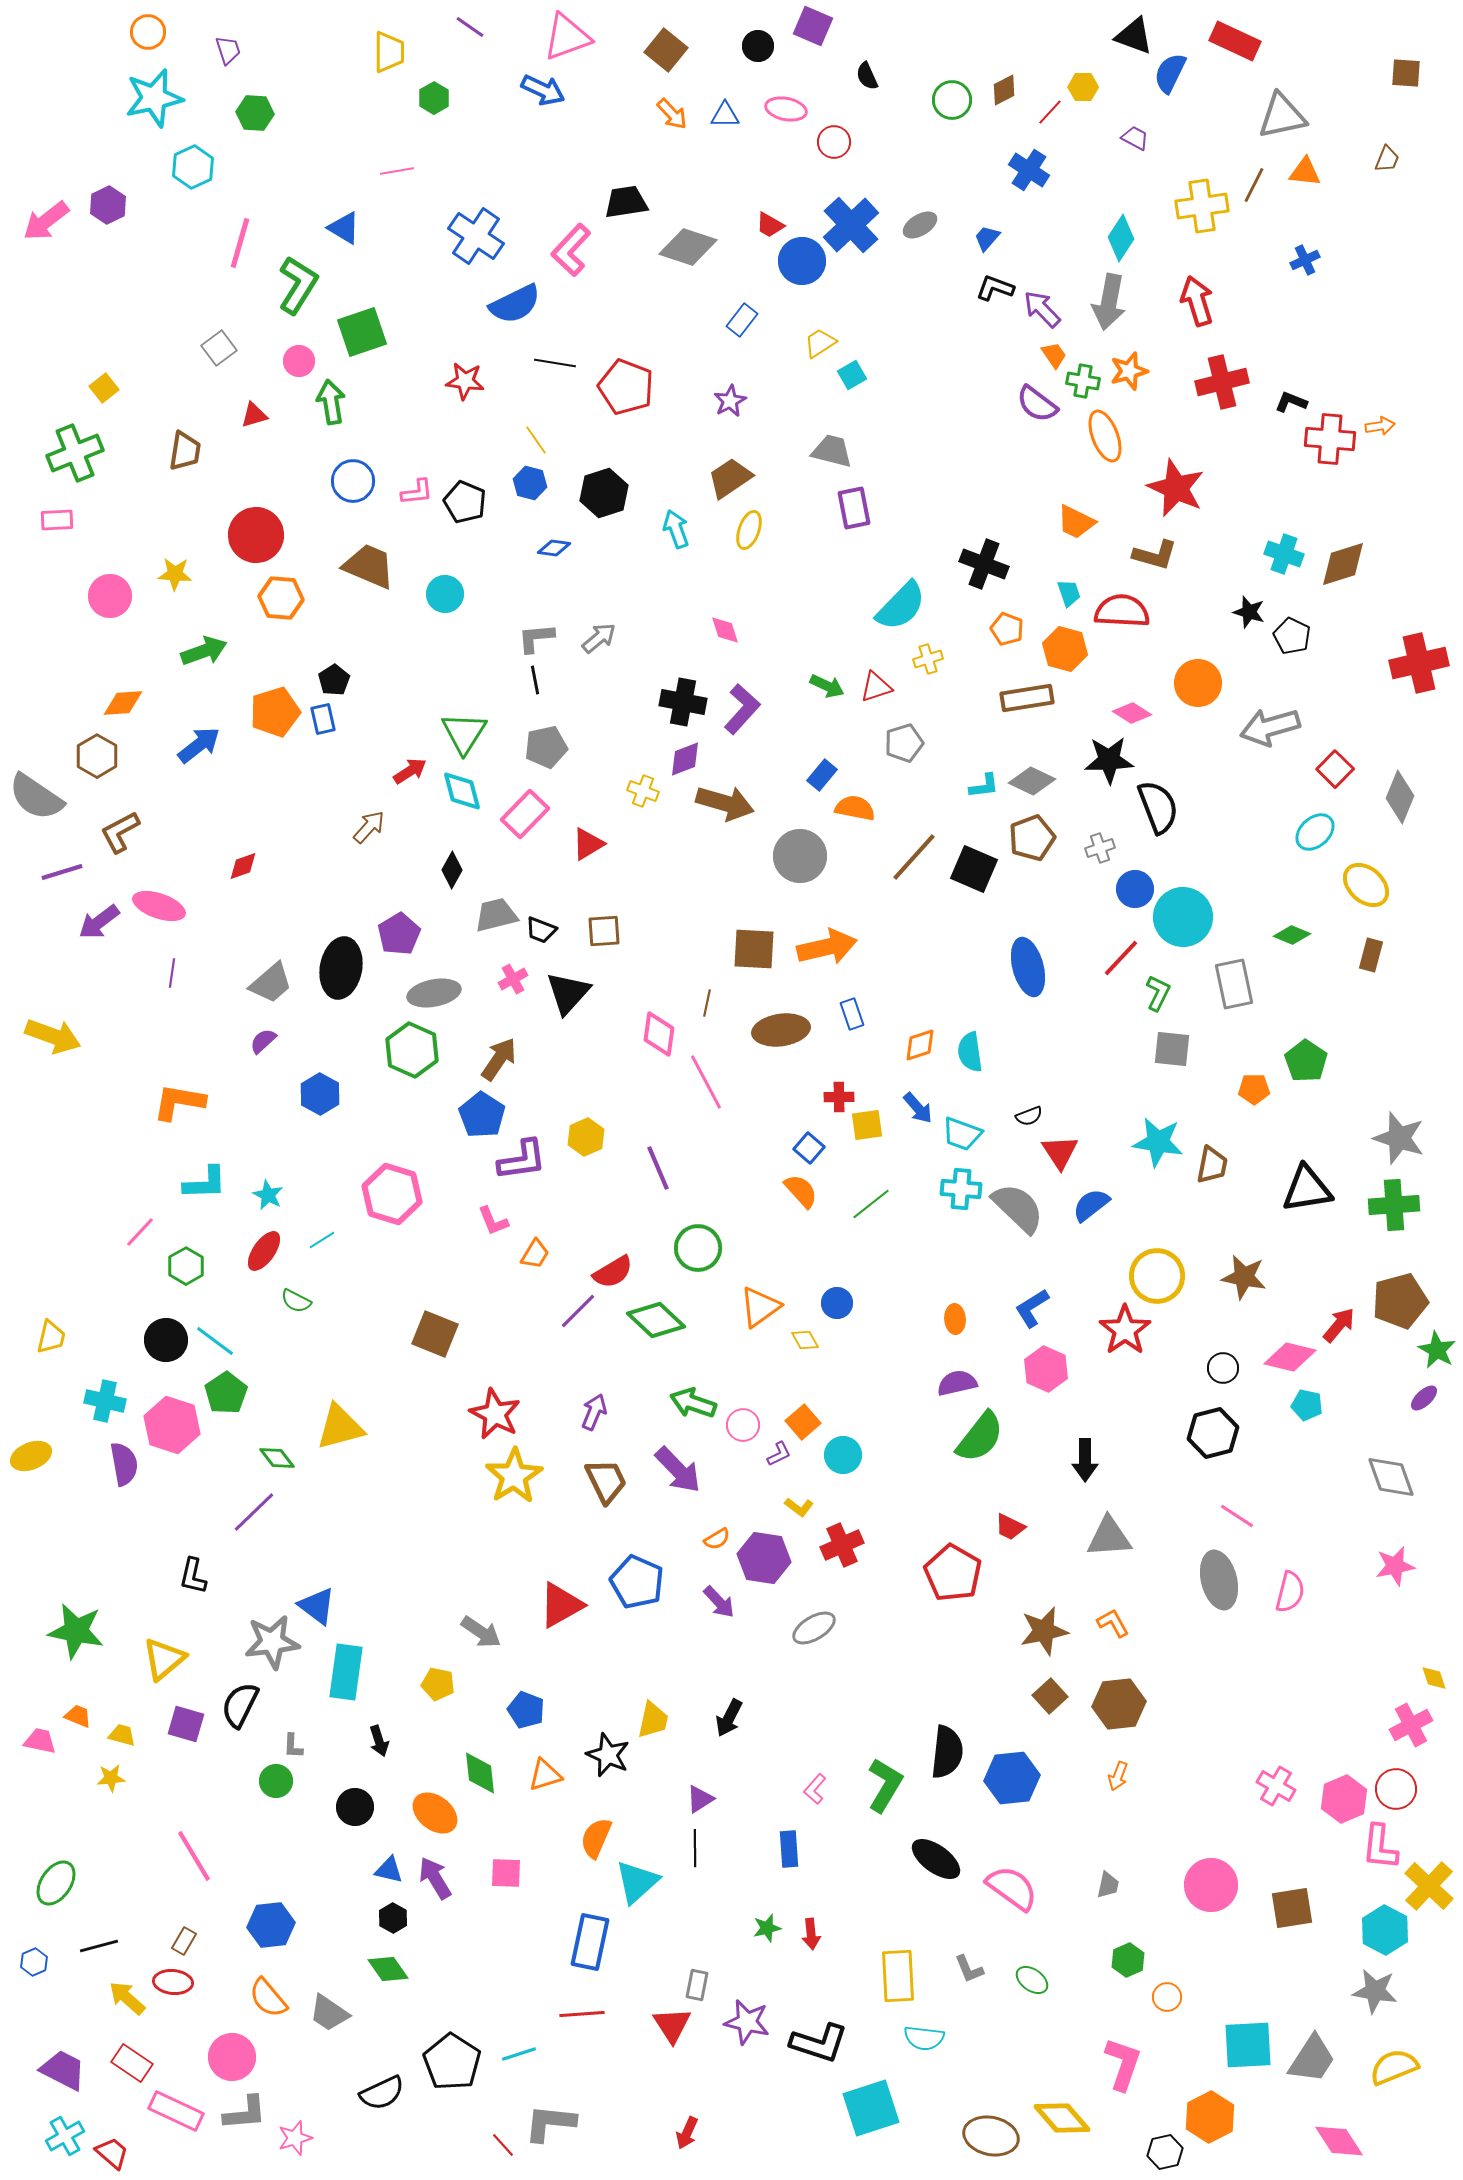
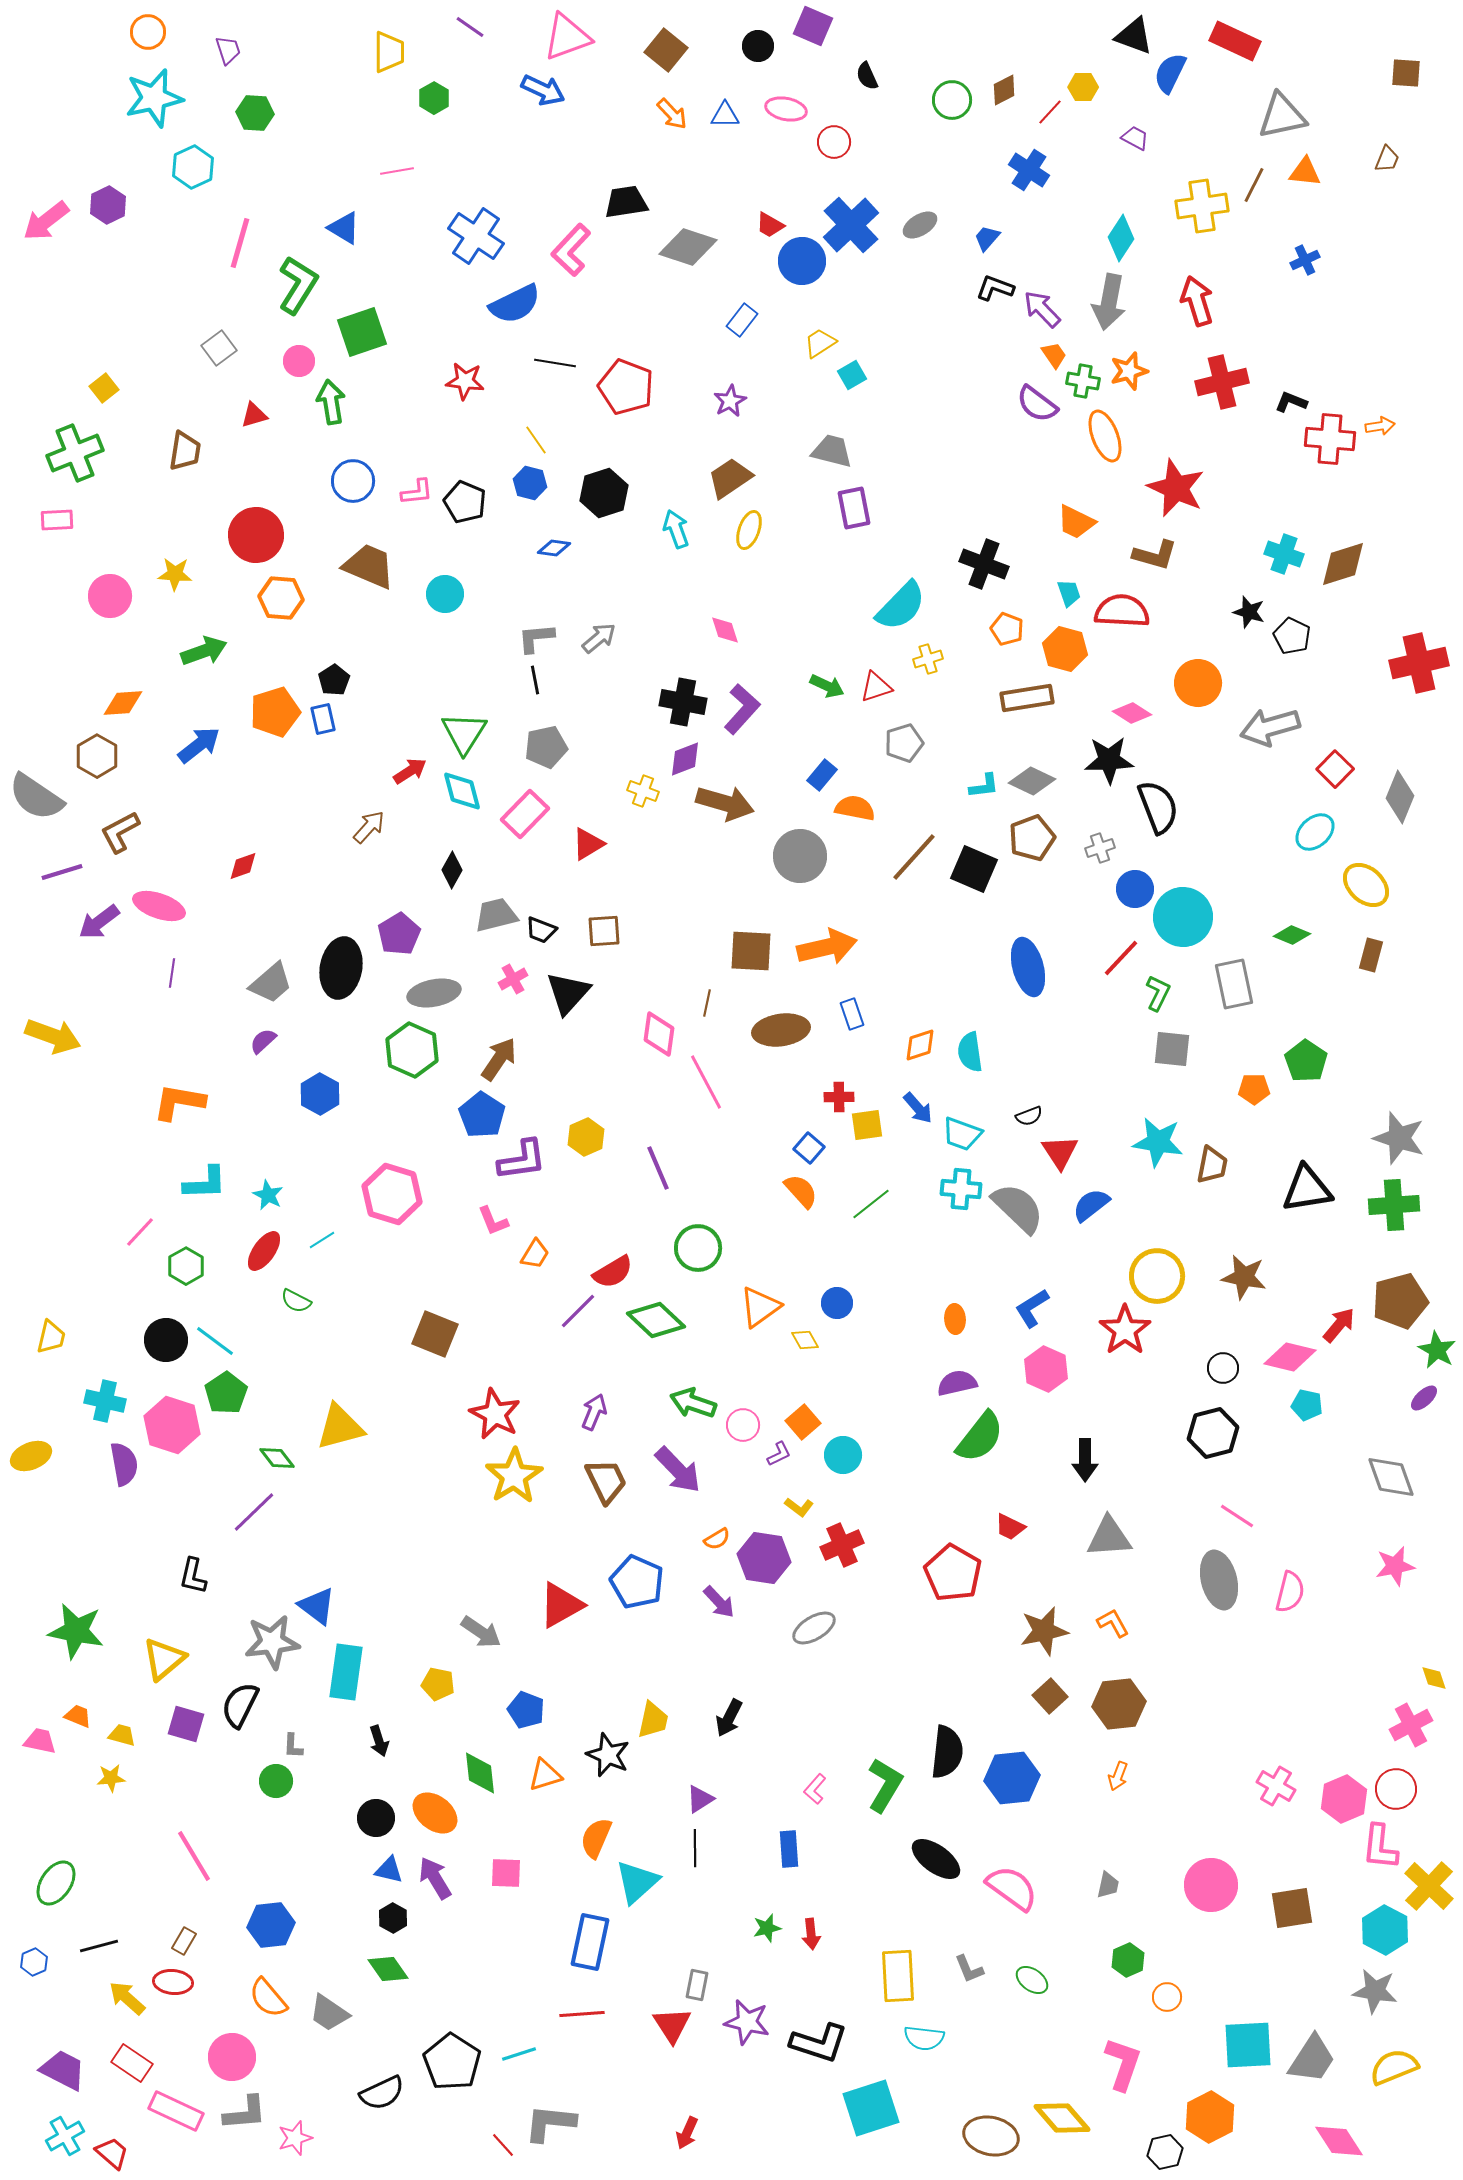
brown square at (754, 949): moved 3 px left, 2 px down
black circle at (355, 1807): moved 21 px right, 11 px down
